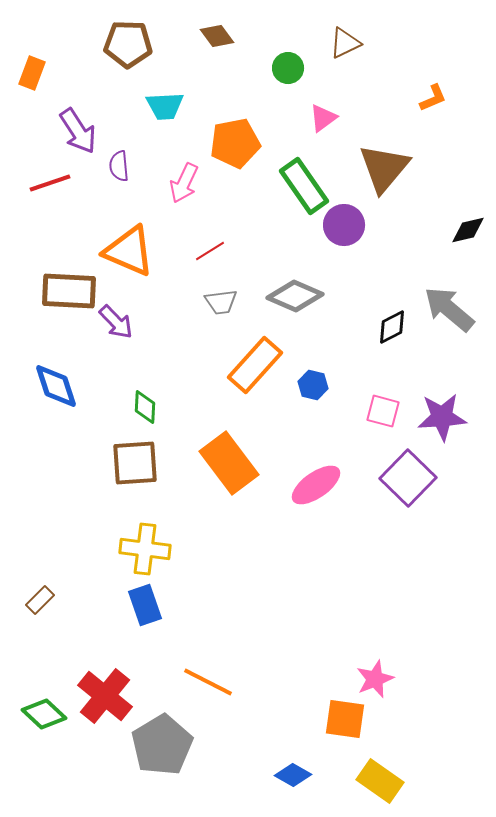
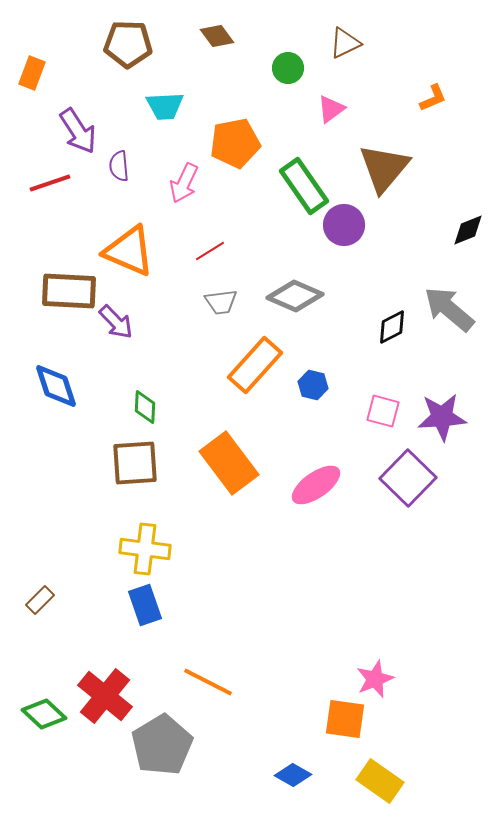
pink triangle at (323, 118): moved 8 px right, 9 px up
black diamond at (468, 230): rotated 9 degrees counterclockwise
